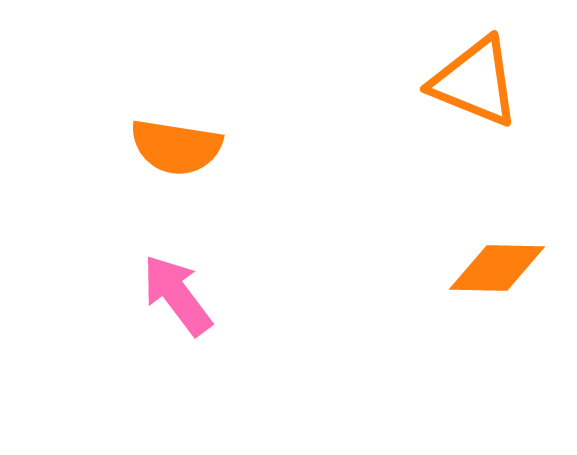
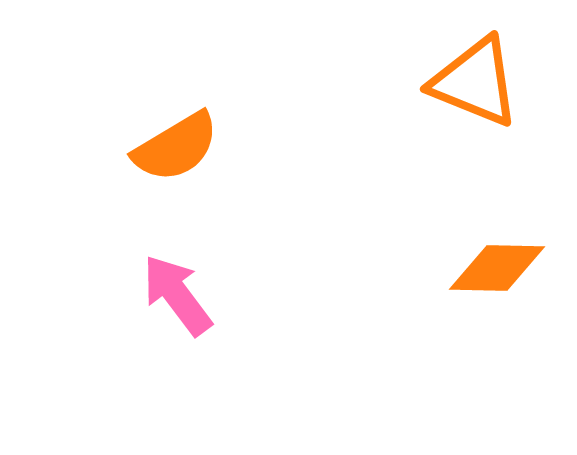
orange semicircle: rotated 40 degrees counterclockwise
